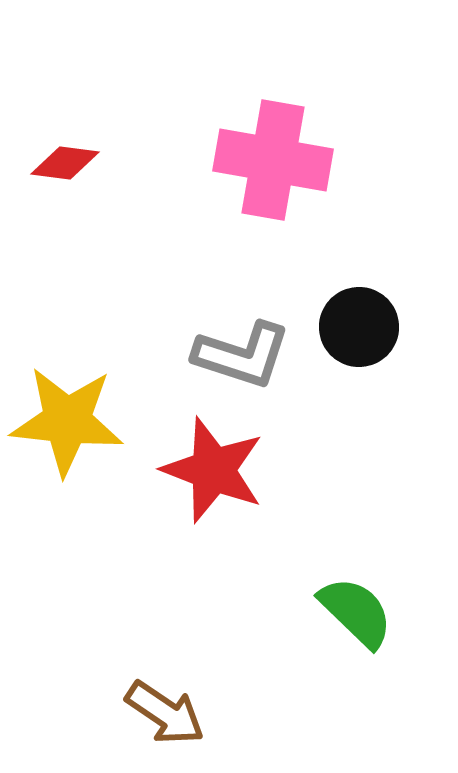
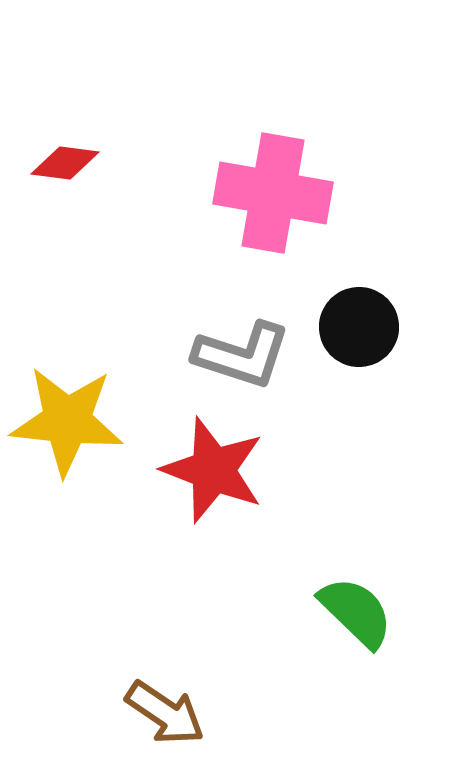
pink cross: moved 33 px down
